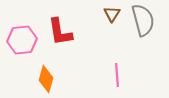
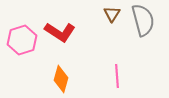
red L-shape: rotated 48 degrees counterclockwise
pink hexagon: rotated 12 degrees counterclockwise
pink line: moved 1 px down
orange diamond: moved 15 px right
